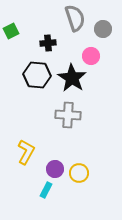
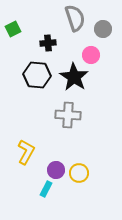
green square: moved 2 px right, 2 px up
pink circle: moved 1 px up
black star: moved 2 px right, 1 px up
purple circle: moved 1 px right, 1 px down
cyan rectangle: moved 1 px up
